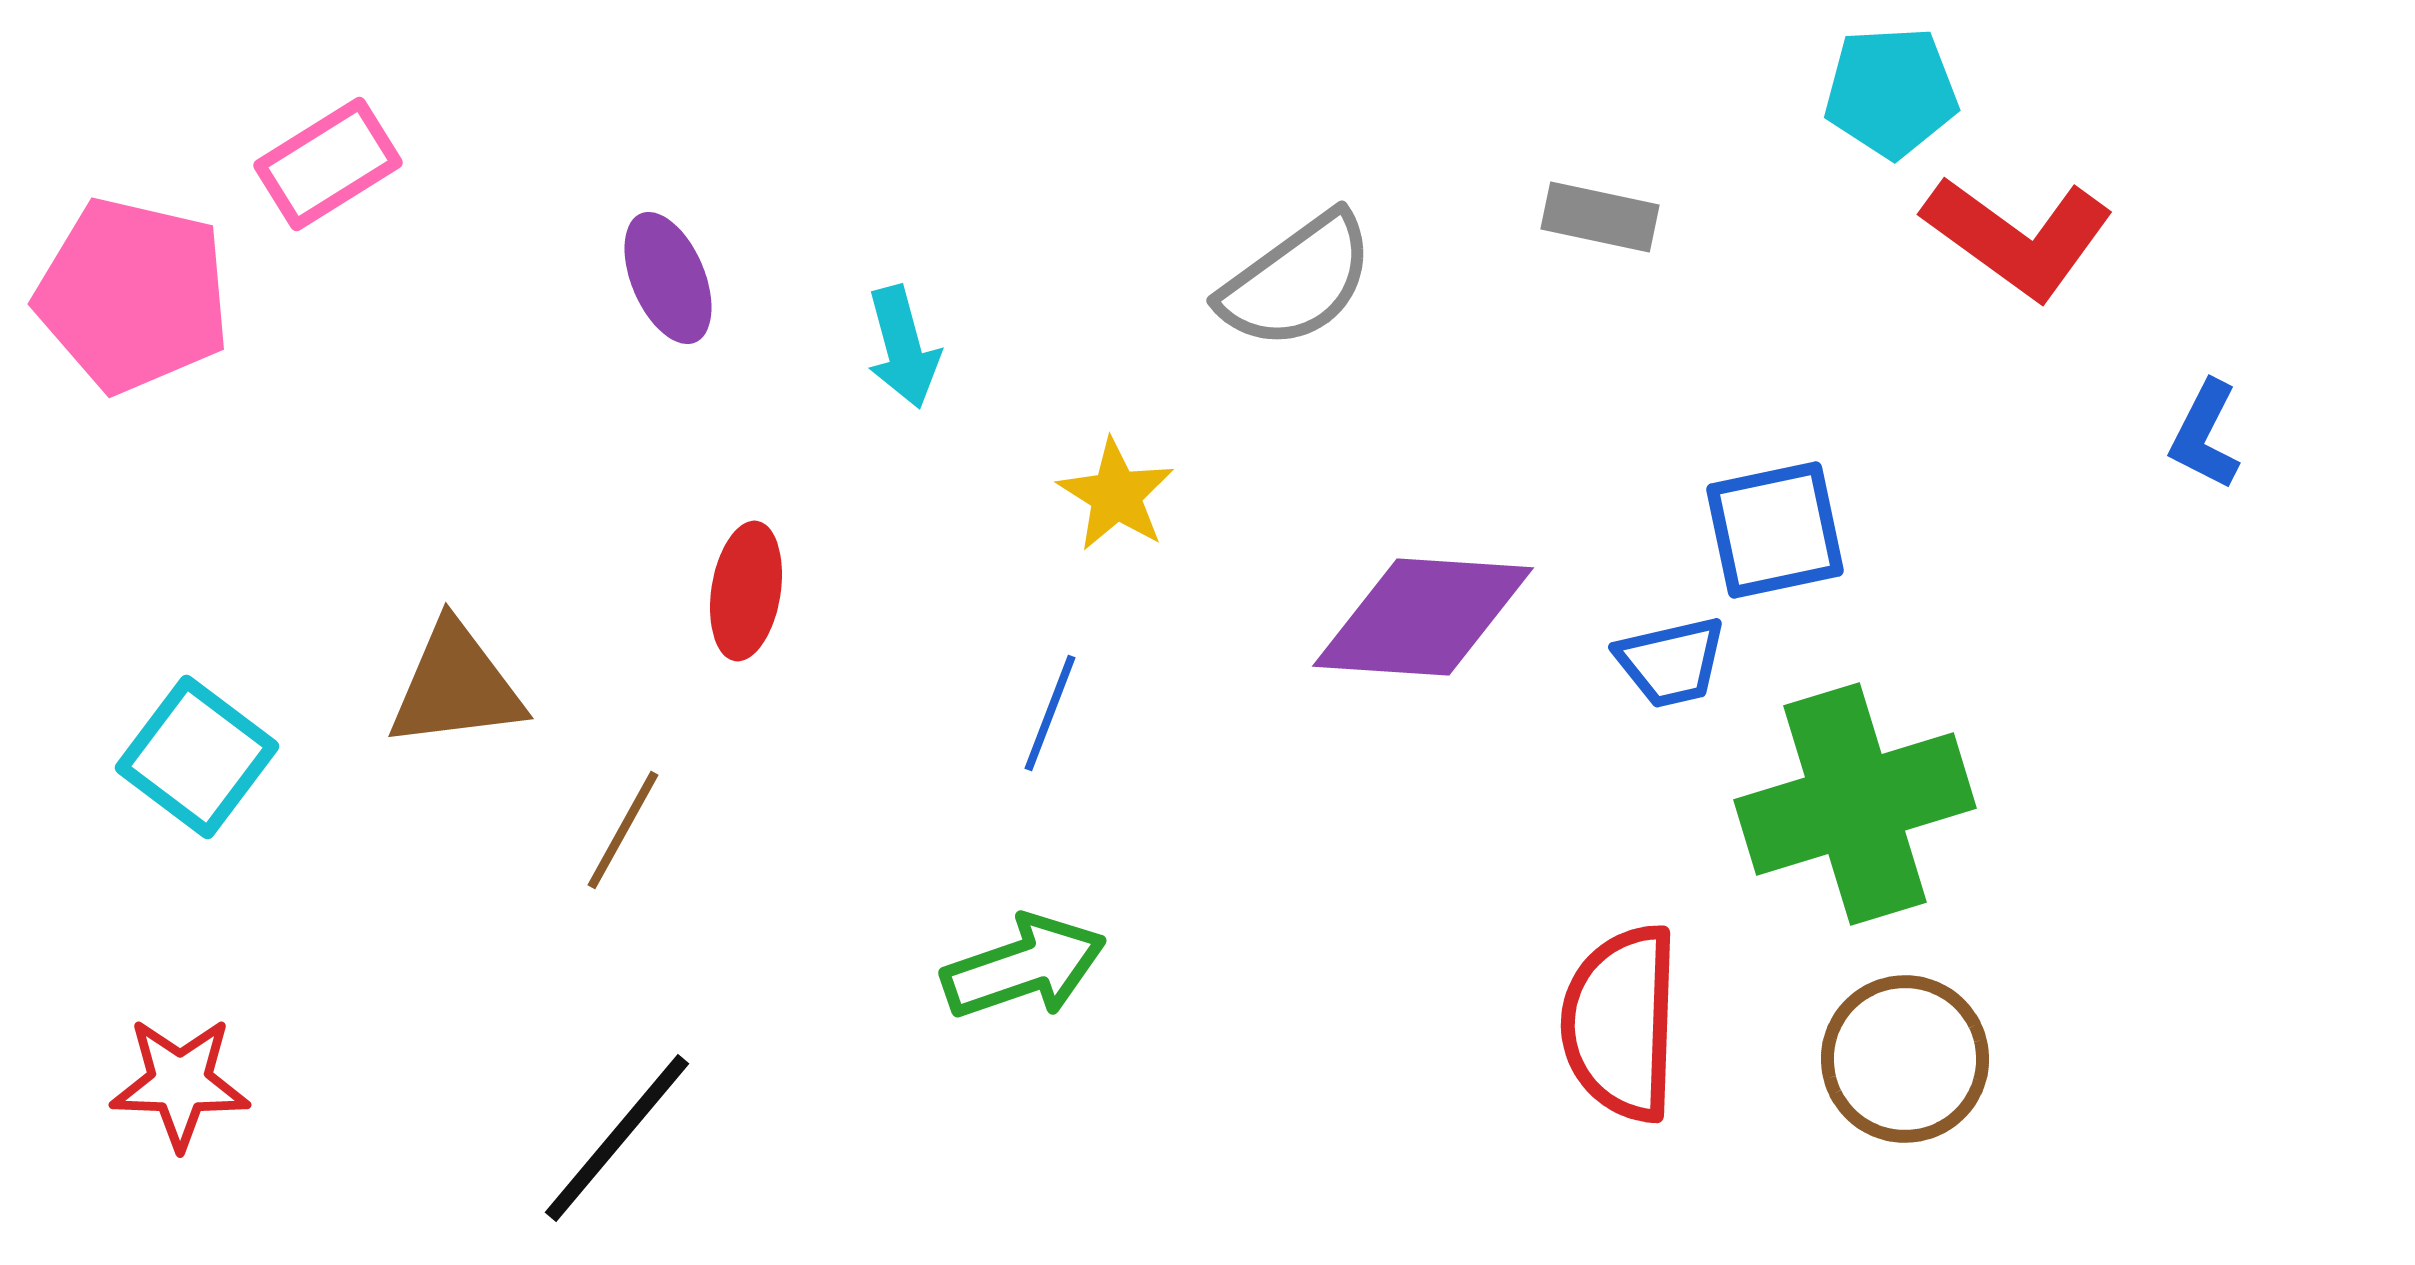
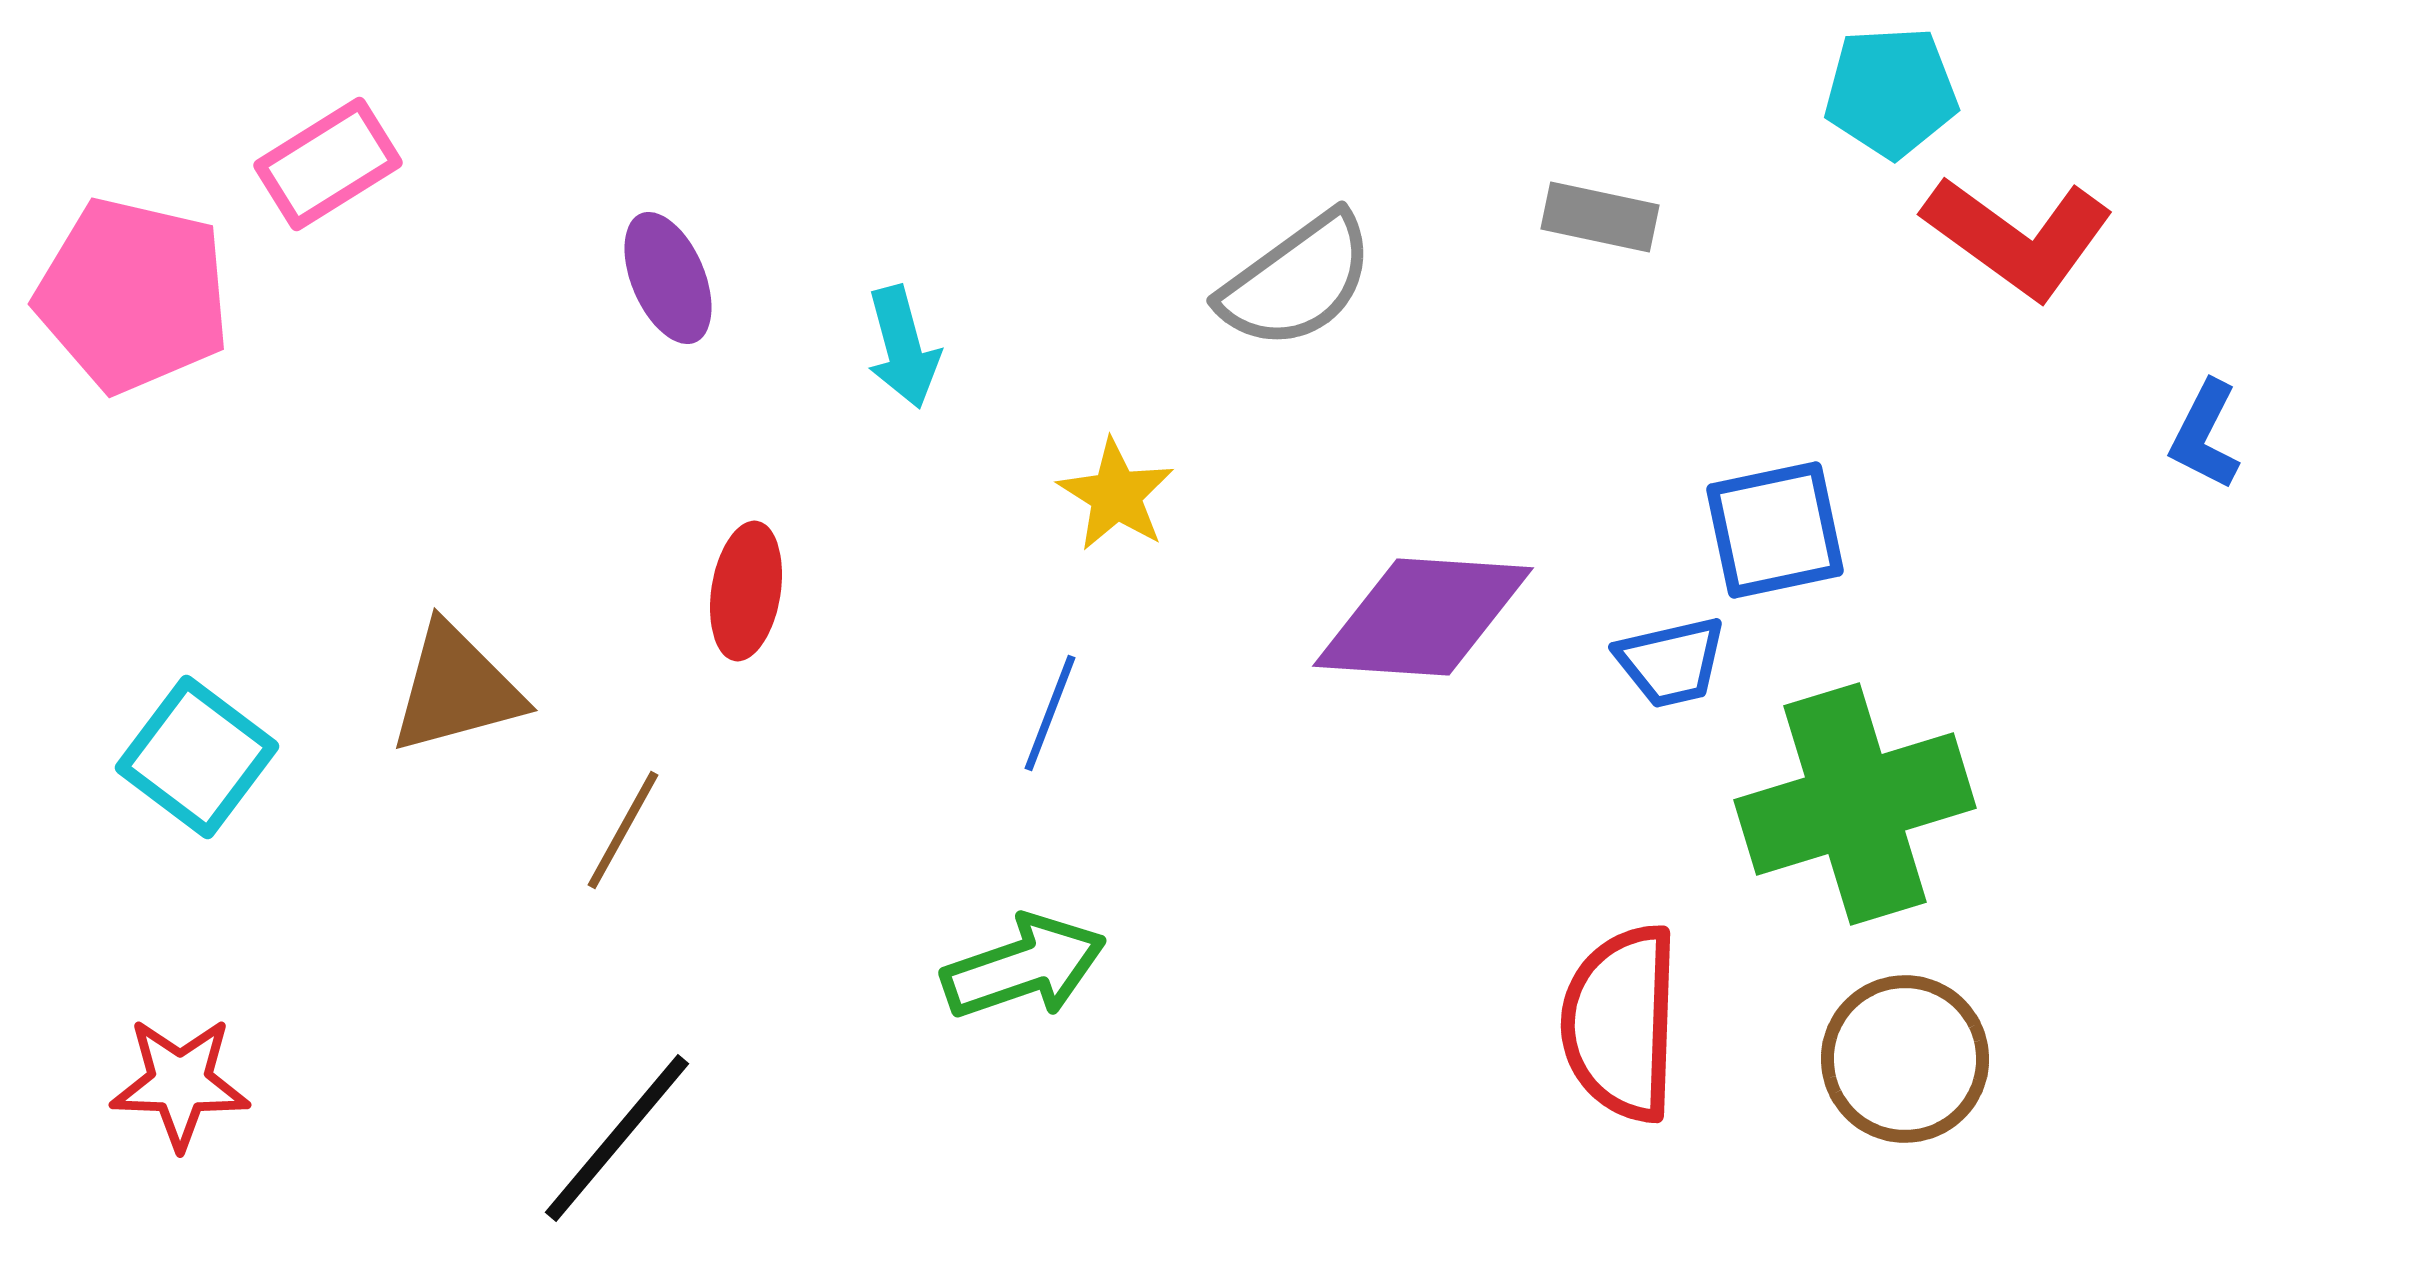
brown triangle: moved 3 px down; rotated 8 degrees counterclockwise
